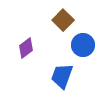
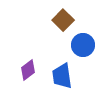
purple diamond: moved 2 px right, 22 px down
blue trapezoid: rotated 28 degrees counterclockwise
